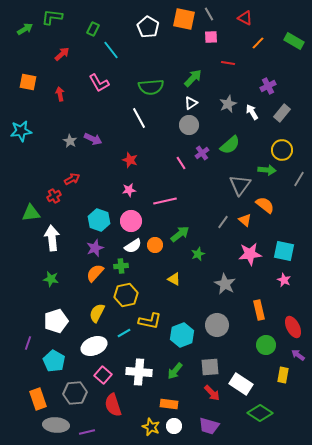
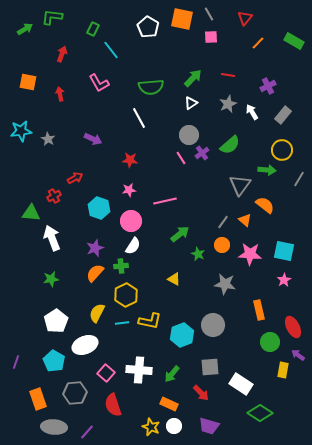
red triangle at (245, 18): rotated 42 degrees clockwise
orange square at (184, 19): moved 2 px left
red arrow at (62, 54): rotated 28 degrees counterclockwise
red line at (228, 63): moved 12 px down
gray rectangle at (282, 113): moved 1 px right, 2 px down
gray circle at (189, 125): moved 10 px down
gray star at (70, 141): moved 22 px left, 2 px up
red star at (130, 160): rotated 14 degrees counterclockwise
pink line at (181, 163): moved 5 px up
red arrow at (72, 179): moved 3 px right, 1 px up
green triangle at (31, 213): rotated 12 degrees clockwise
cyan hexagon at (99, 220): moved 12 px up
white arrow at (52, 238): rotated 15 degrees counterclockwise
orange circle at (155, 245): moved 67 px right
white semicircle at (133, 246): rotated 24 degrees counterclockwise
green star at (198, 254): rotated 24 degrees counterclockwise
pink star at (250, 254): rotated 10 degrees clockwise
green star at (51, 279): rotated 21 degrees counterclockwise
pink star at (284, 280): rotated 16 degrees clockwise
gray star at (225, 284): rotated 20 degrees counterclockwise
yellow hexagon at (126, 295): rotated 15 degrees counterclockwise
white pentagon at (56, 321): rotated 15 degrees counterclockwise
gray circle at (217, 325): moved 4 px left
cyan line at (124, 333): moved 2 px left, 10 px up; rotated 24 degrees clockwise
purple line at (28, 343): moved 12 px left, 19 px down
green circle at (266, 345): moved 4 px right, 3 px up
white ellipse at (94, 346): moved 9 px left, 1 px up
green arrow at (175, 371): moved 3 px left, 3 px down
white cross at (139, 372): moved 2 px up
pink square at (103, 375): moved 3 px right, 2 px up
yellow rectangle at (283, 375): moved 5 px up
red arrow at (212, 393): moved 11 px left
orange rectangle at (169, 404): rotated 18 degrees clockwise
gray ellipse at (56, 425): moved 2 px left, 2 px down
purple line at (87, 432): rotated 35 degrees counterclockwise
